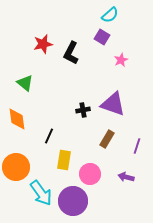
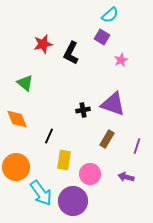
orange diamond: rotated 15 degrees counterclockwise
